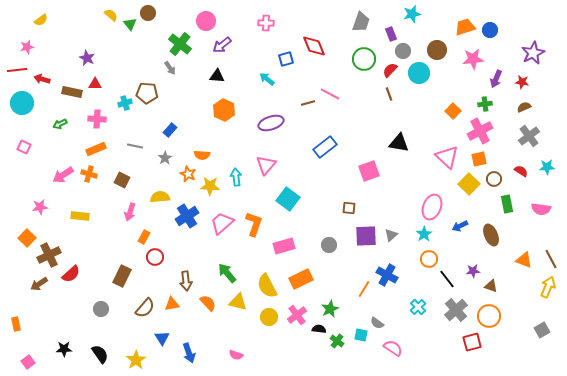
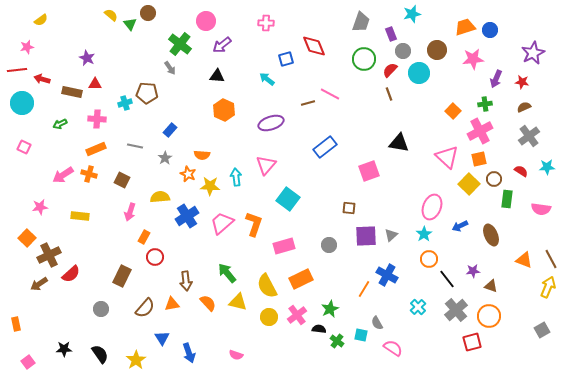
green rectangle at (507, 204): moved 5 px up; rotated 18 degrees clockwise
gray semicircle at (377, 323): rotated 24 degrees clockwise
